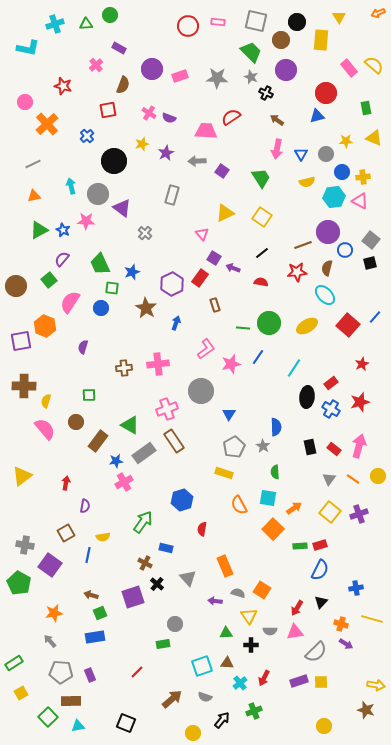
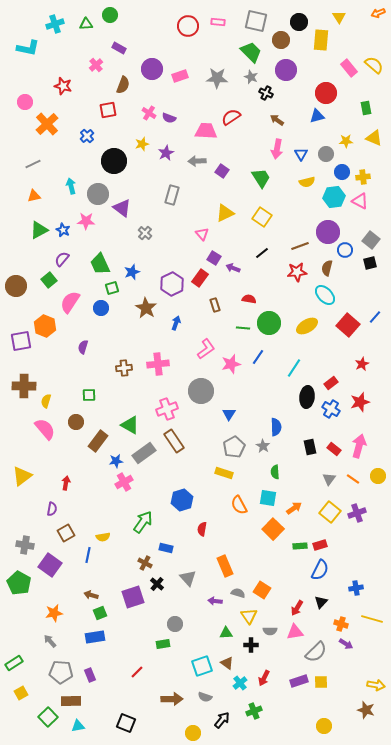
black circle at (297, 22): moved 2 px right
brown line at (303, 245): moved 3 px left, 1 px down
red semicircle at (261, 282): moved 12 px left, 17 px down
green square at (112, 288): rotated 24 degrees counterclockwise
purple semicircle at (85, 506): moved 33 px left, 3 px down
purple cross at (359, 514): moved 2 px left, 1 px up
brown triangle at (227, 663): rotated 32 degrees clockwise
brown arrow at (172, 699): rotated 40 degrees clockwise
